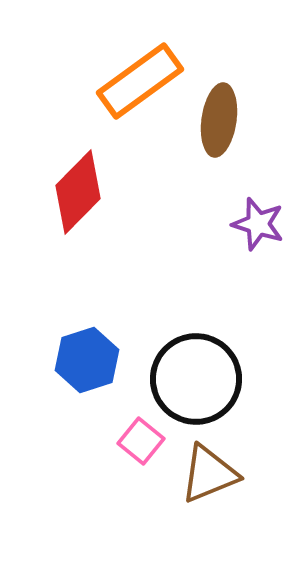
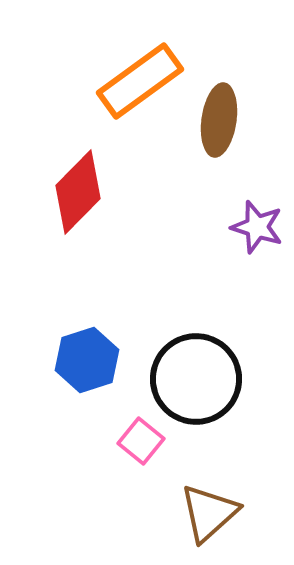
purple star: moved 1 px left, 3 px down
brown triangle: moved 39 px down; rotated 20 degrees counterclockwise
